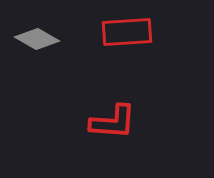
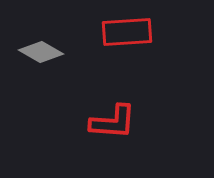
gray diamond: moved 4 px right, 13 px down
